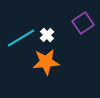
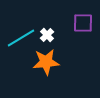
purple square: rotated 35 degrees clockwise
